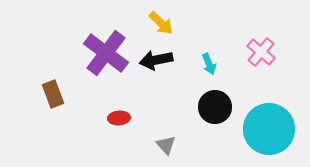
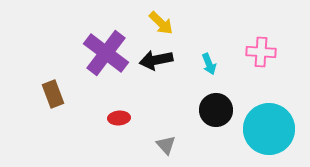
pink cross: rotated 36 degrees counterclockwise
black circle: moved 1 px right, 3 px down
